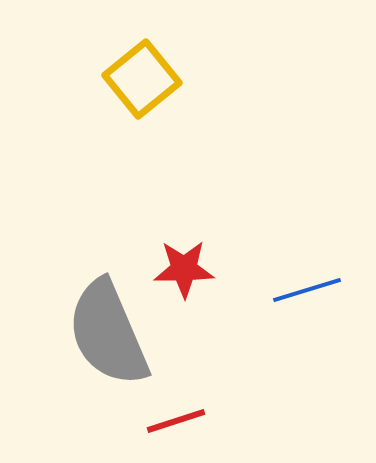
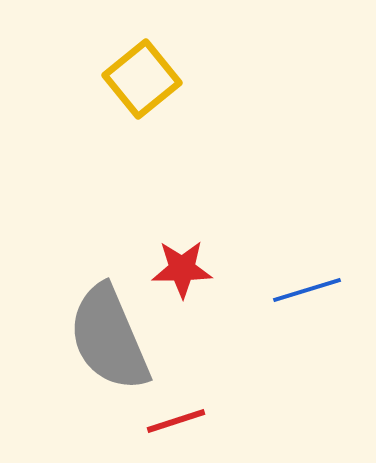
red star: moved 2 px left
gray semicircle: moved 1 px right, 5 px down
